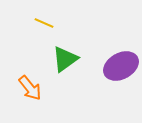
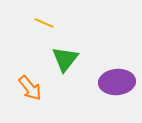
green triangle: rotated 16 degrees counterclockwise
purple ellipse: moved 4 px left, 16 px down; rotated 24 degrees clockwise
